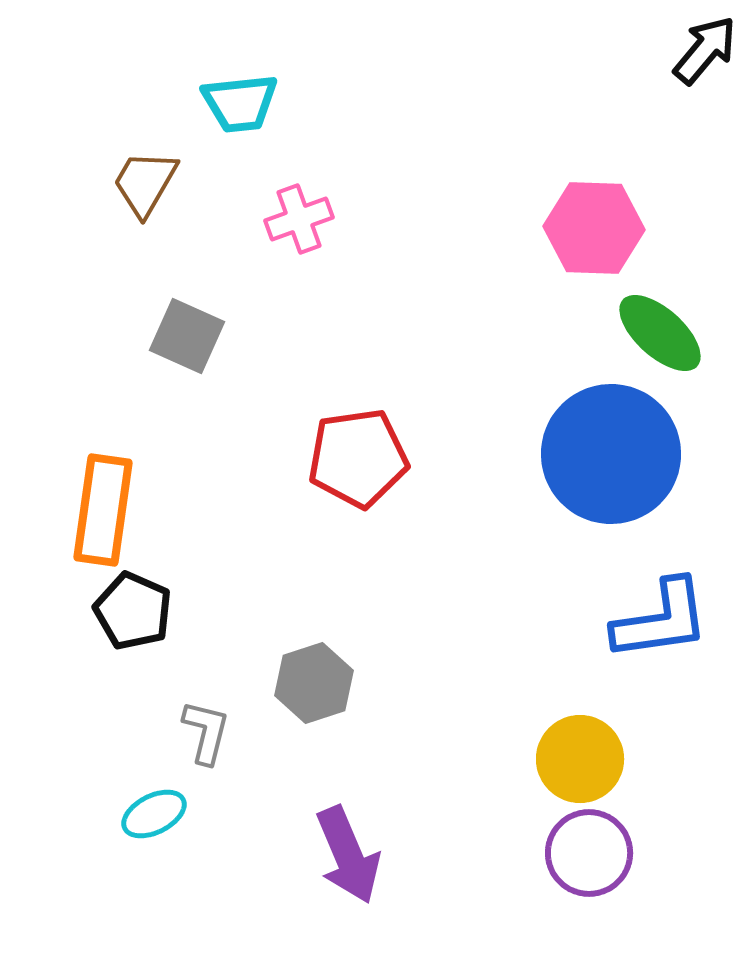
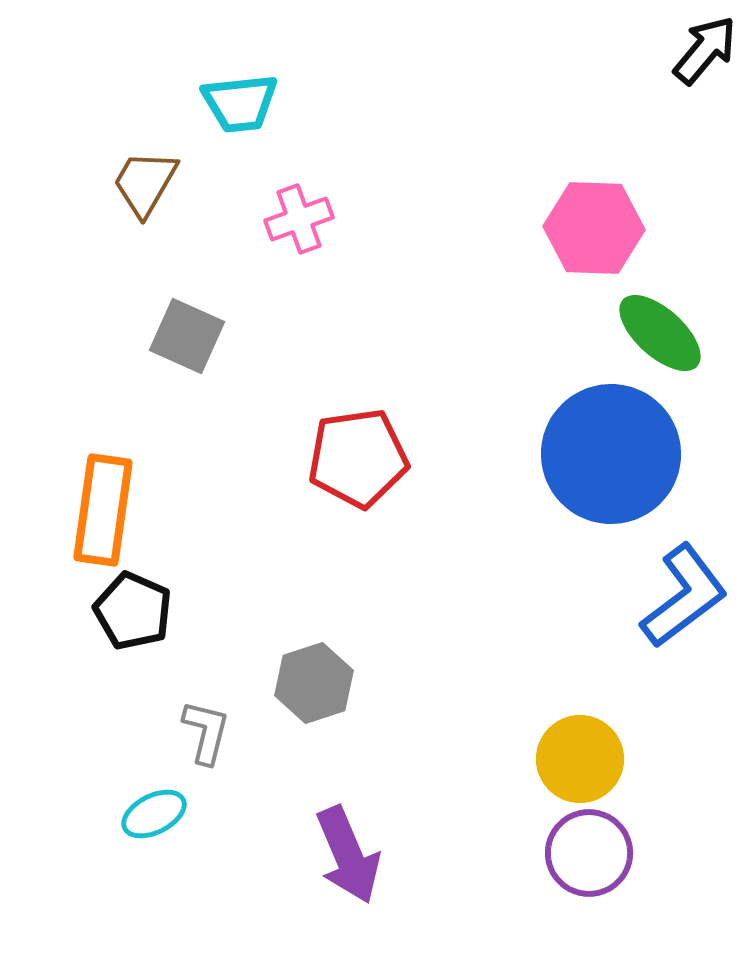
blue L-shape: moved 23 px right, 24 px up; rotated 29 degrees counterclockwise
